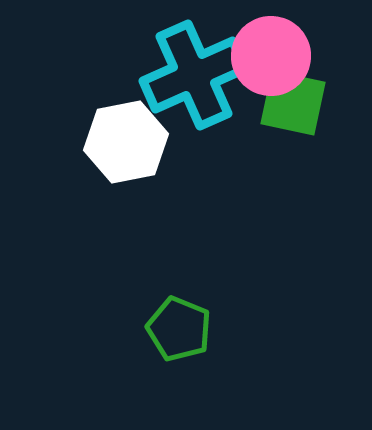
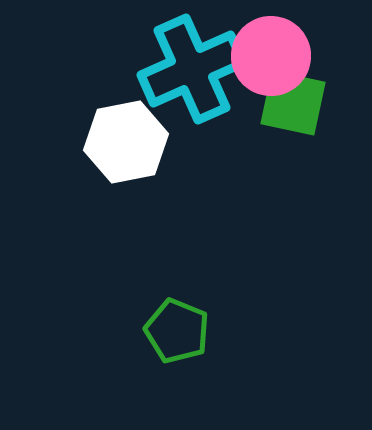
cyan cross: moved 2 px left, 6 px up
green pentagon: moved 2 px left, 2 px down
